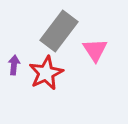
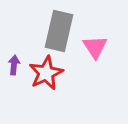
gray rectangle: rotated 24 degrees counterclockwise
pink triangle: moved 3 px up
